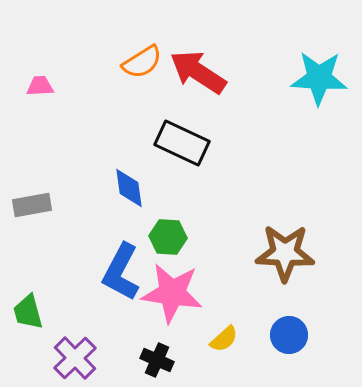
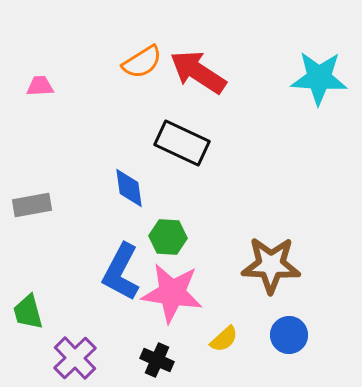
brown star: moved 14 px left, 12 px down
